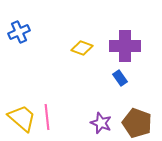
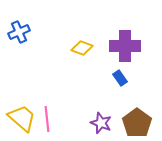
pink line: moved 2 px down
brown pentagon: rotated 16 degrees clockwise
